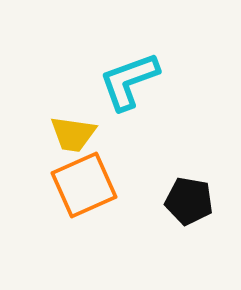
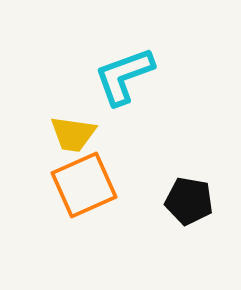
cyan L-shape: moved 5 px left, 5 px up
